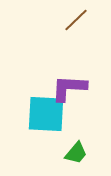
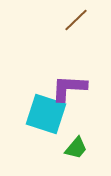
cyan square: rotated 15 degrees clockwise
green trapezoid: moved 5 px up
